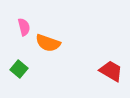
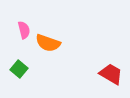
pink semicircle: moved 3 px down
red trapezoid: moved 3 px down
